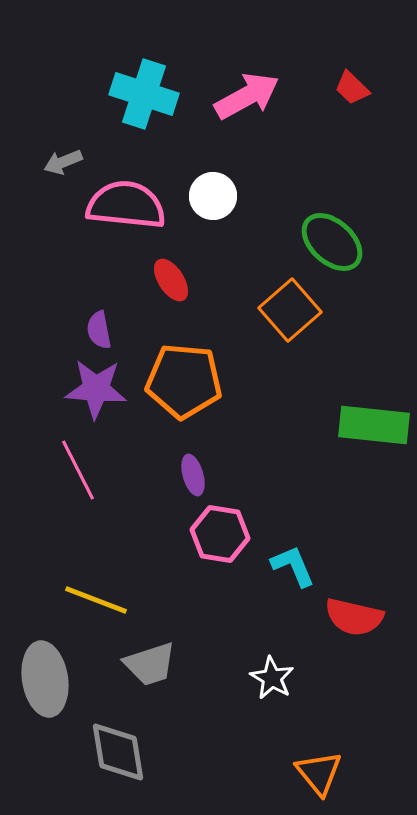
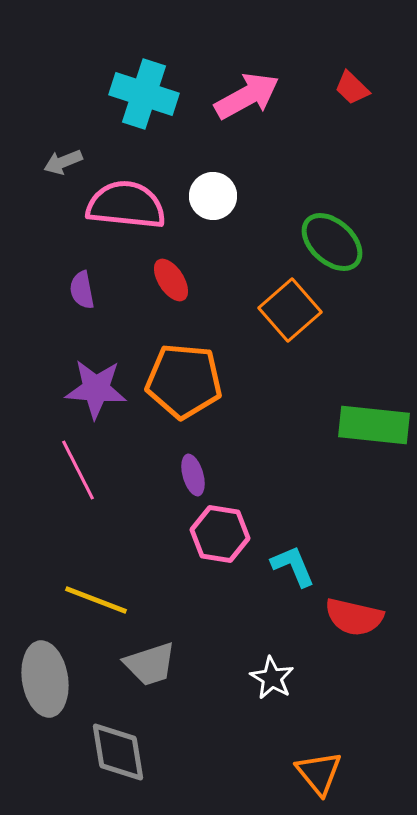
purple semicircle: moved 17 px left, 40 px up
